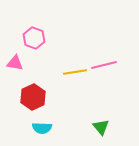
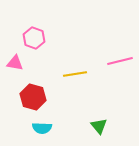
pink line: moved 16 px right, 4 px up
yellow line: moved 2 px down
red hexagon: rotated 20 degrees counterclockwise
green triangle: moved 2 px left, 1 px up
